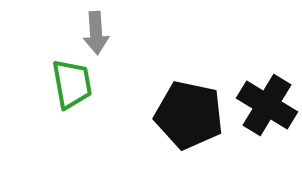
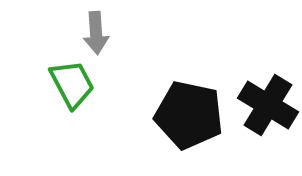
green trapezoid: rotated 18 degrees counterclockwise
black cross: moved 1 px right
